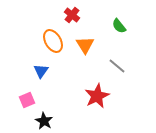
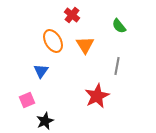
gray line: rotated 60 degrees clockwise
black star: moved 1 px right; rotated 18 degrees clockwise
